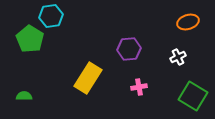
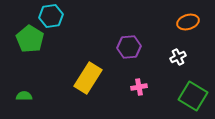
purple hexagon: moved 2 px up
